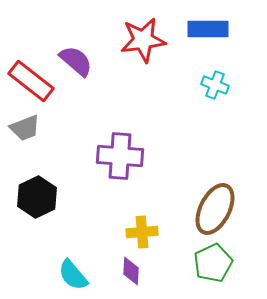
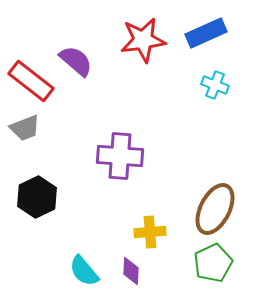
blue rectangle: moved 2 px left, 4 px down; rotated 24 degrees counterclockwise
yellow cross: moved 8 px right
cyan semicircle: moved 11 px right, 4 px up
